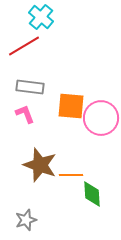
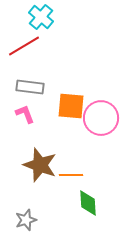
green diamond: moved 4 px left, 9 px down
